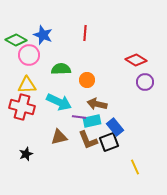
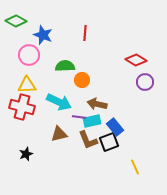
green diamond: moved 19 px up
green semicircle: moved 4 px right, 3 px up
orange circle: moved 5 px left
brown triangle: moved 3 px up
